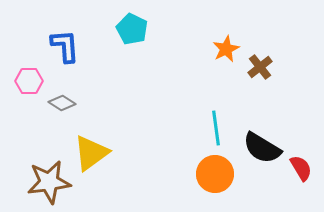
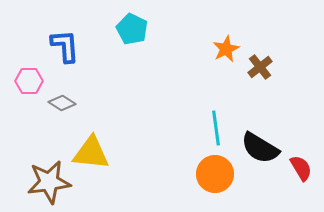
black semicircle: moved 2 px left
yellow triangle: rotated 42 degrees clockwise
